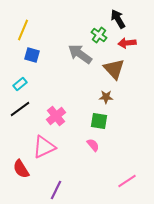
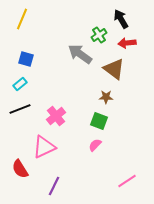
black arrow: moved 3 px right
yellow line: moved 1 px left, 11 px up
green cross: rotated 21 degrees clockwise
blue square: moved 6 px left, 4 px down
brown triangle: rotated 10 degrees counterclockwise
black line: rotated 15 degrees clockwise
green square: rotated 12 degrees clockwise
pink semicircle: moved 2 px right; rotated 96 degrees counterclockwise
red semicircle: moved 1 px left
purple line: moved 2 px left, 4 px up
